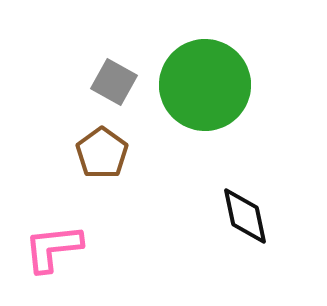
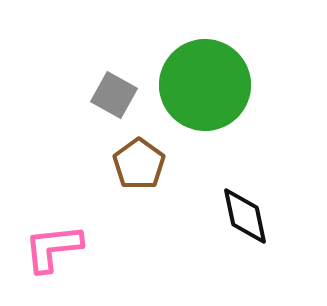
gray square: moved 13 px down
brown pentagon: moved 37 px right, 11 px down
